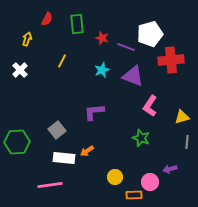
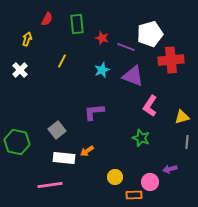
green hexagon: rotated 15 degrees clockwise
